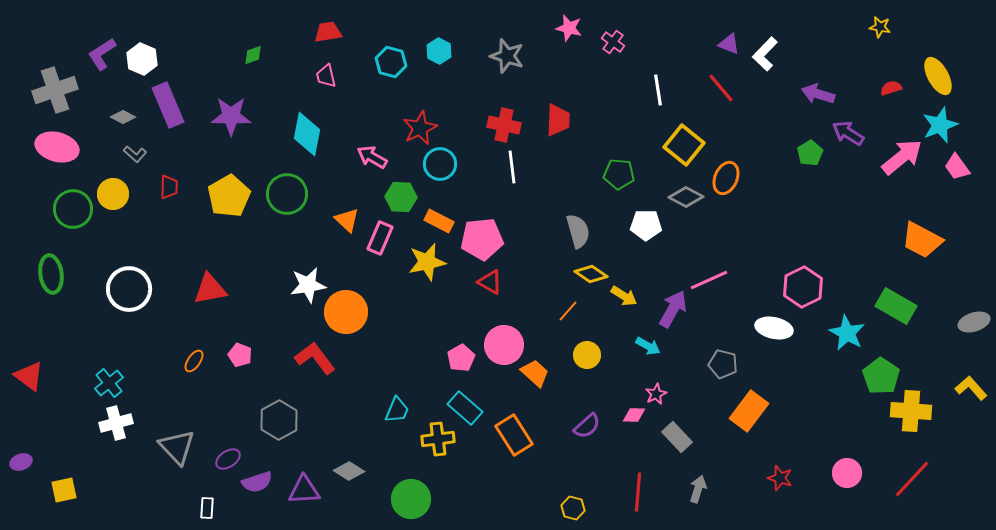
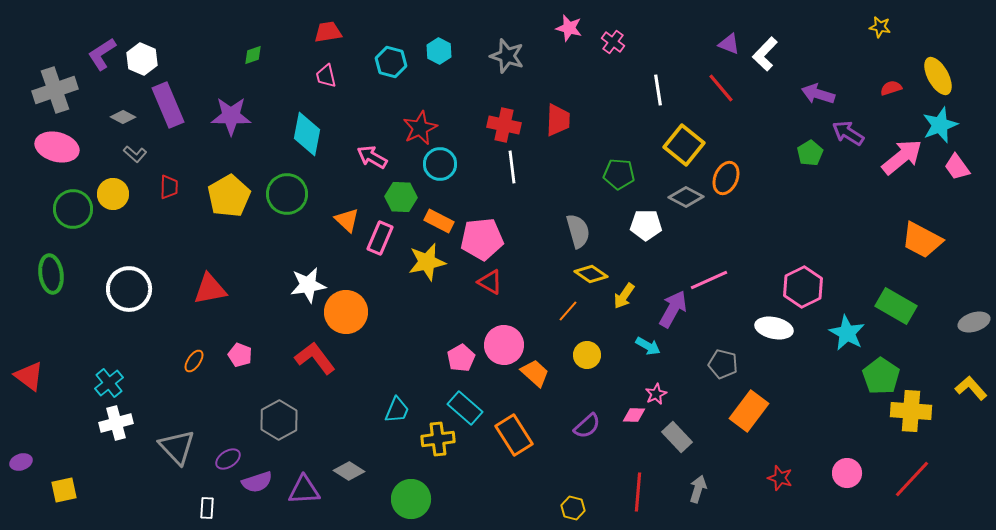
yellow arrow at (624, 296): rotated 92 degrees clockwise
